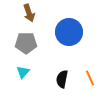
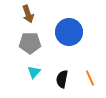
brown arrow: moved 1 px left, 1 px down
gray pentagon: moved 4 px right
cyan triangle: moved 11 px right
